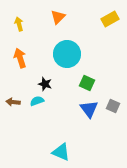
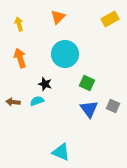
cyan circle: moved 2 px left
